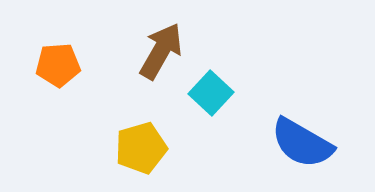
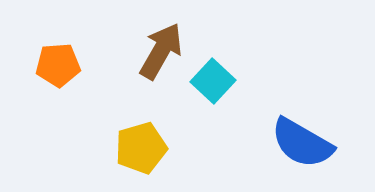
cyan square: moved 2 px right, 12 px up
